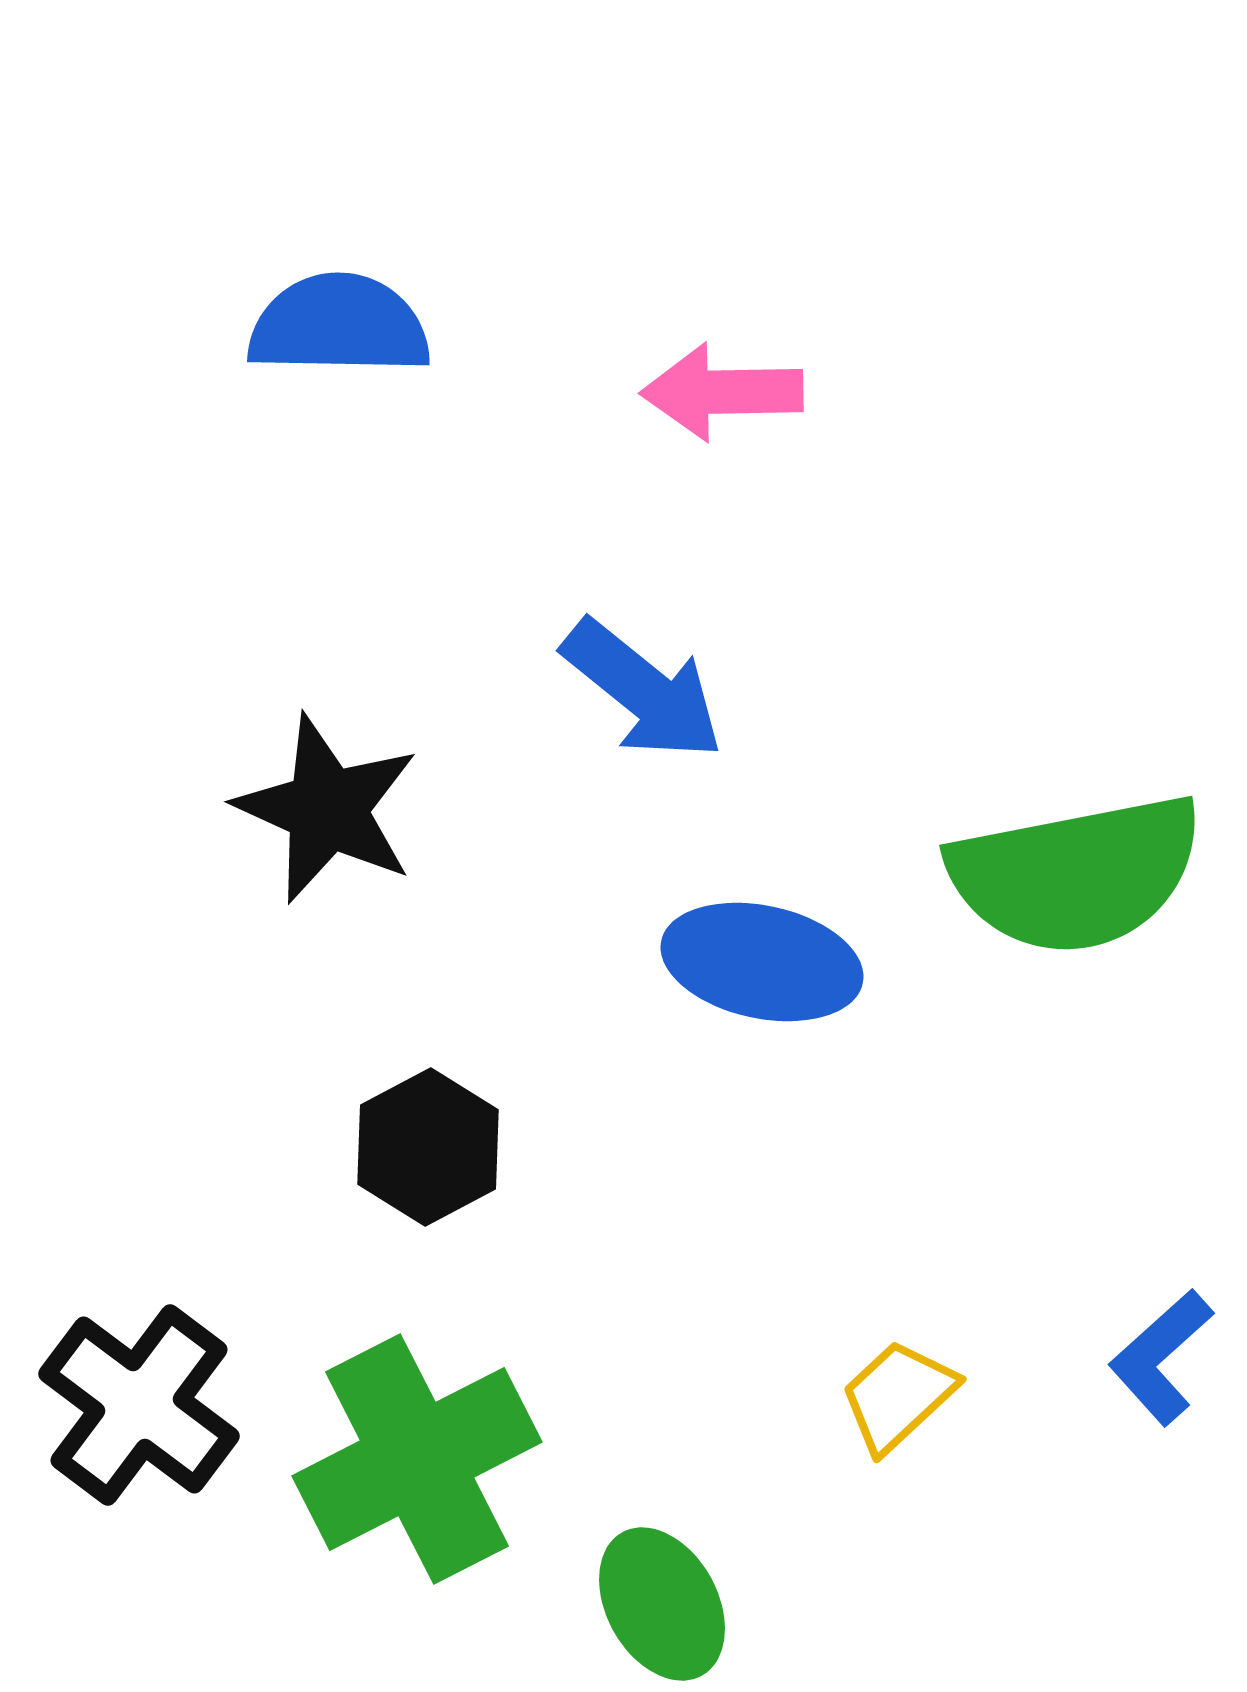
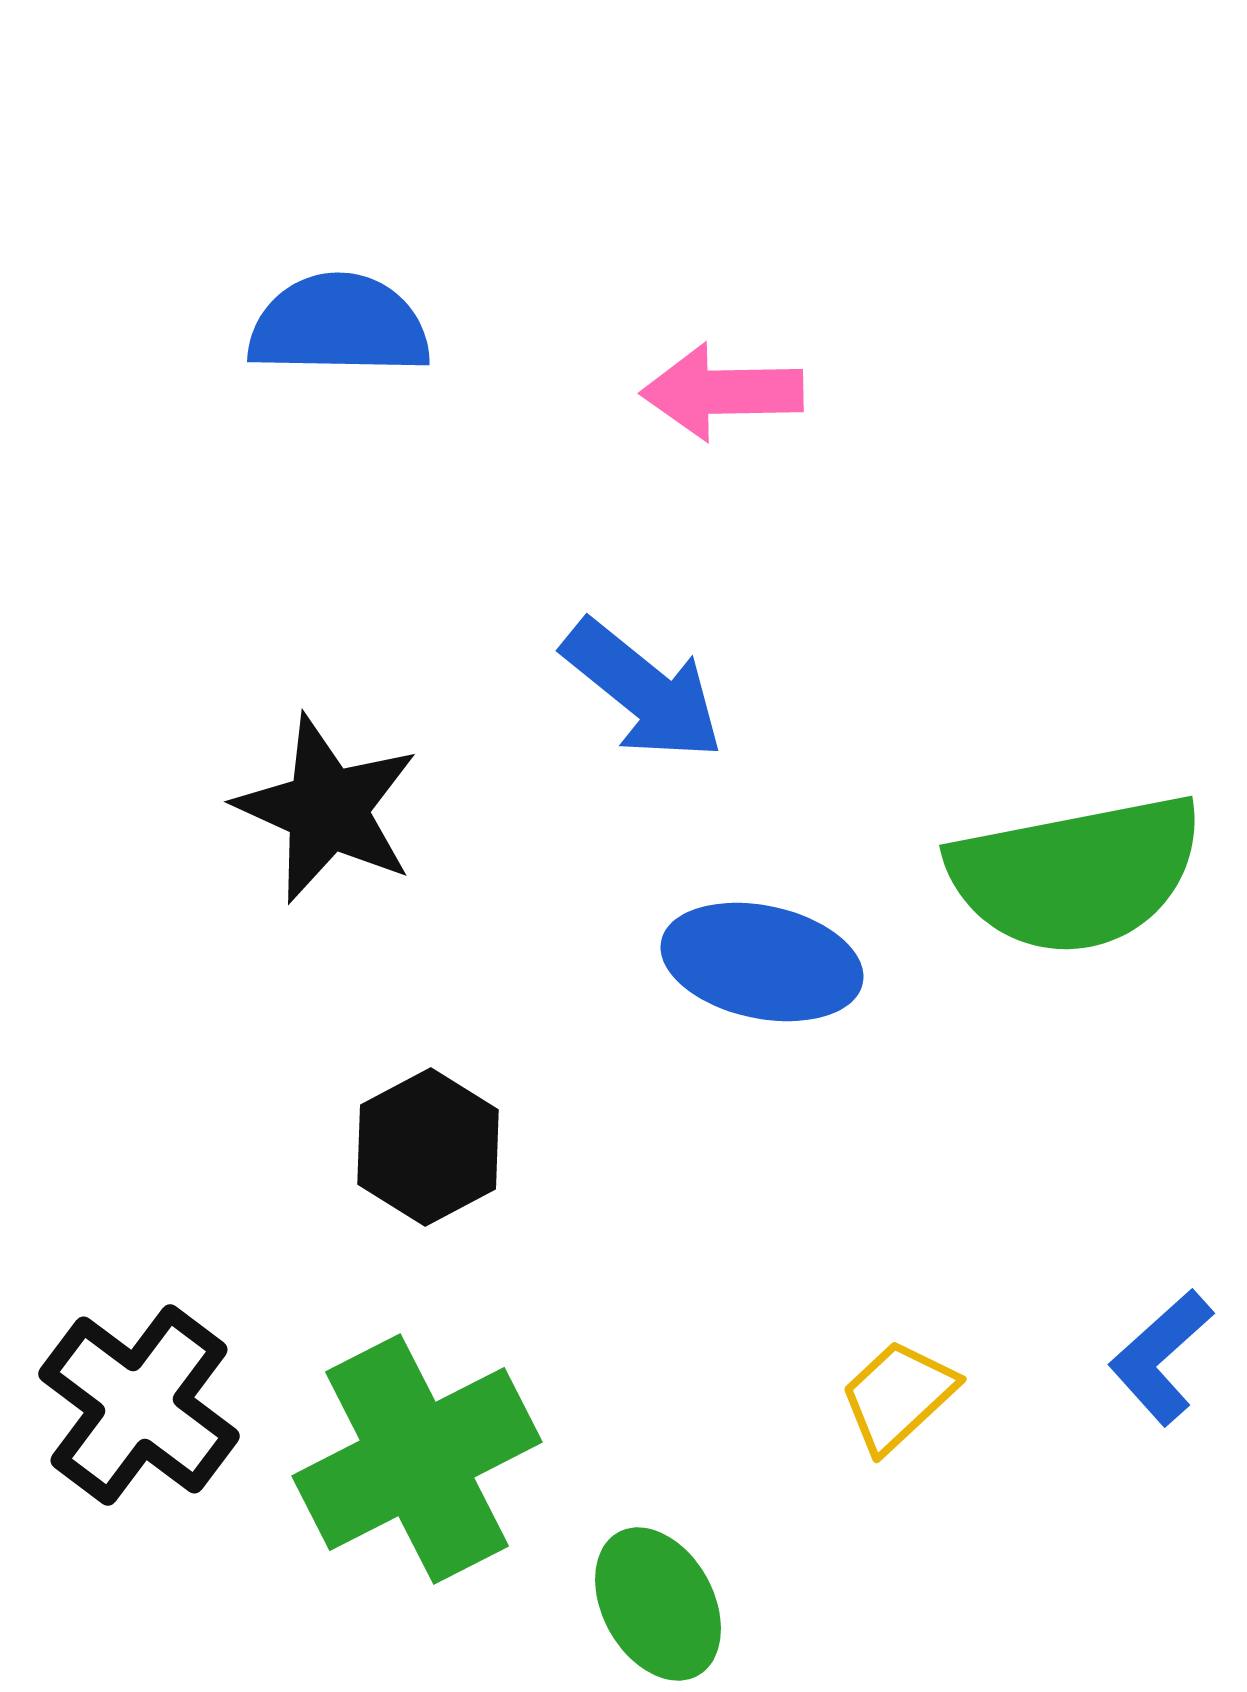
green ellipse: moved 4 px left
